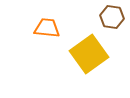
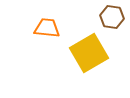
yellow square: moved 1 px up; rotated 6 degrees clockwise
